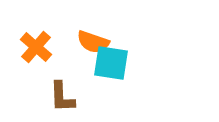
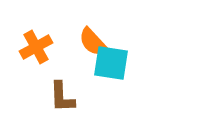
orange semicircle: rotated 28 degrees clockwise
orange cross: rotated 20 degrees clockwise
